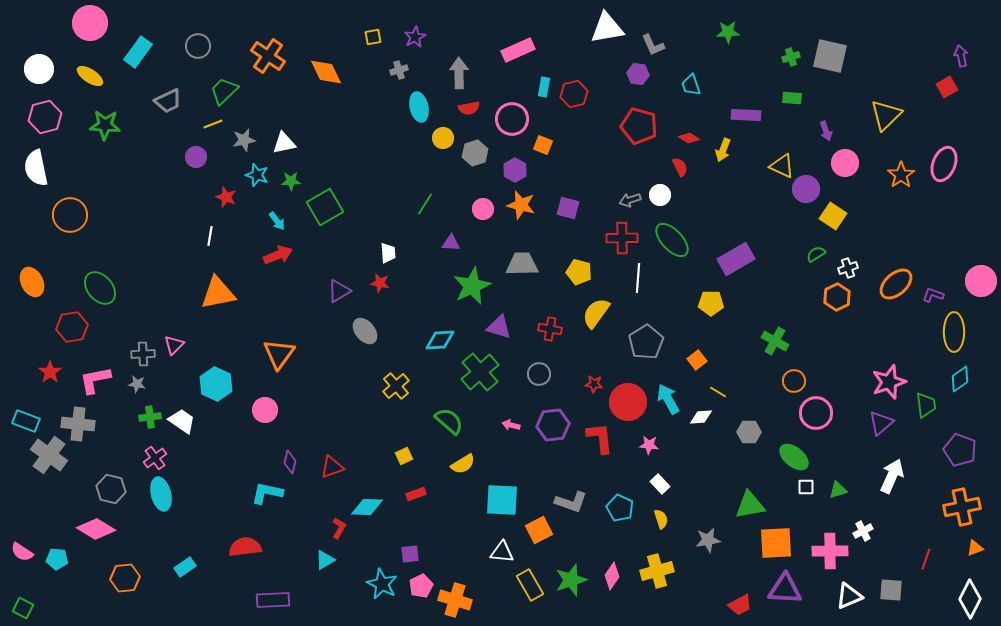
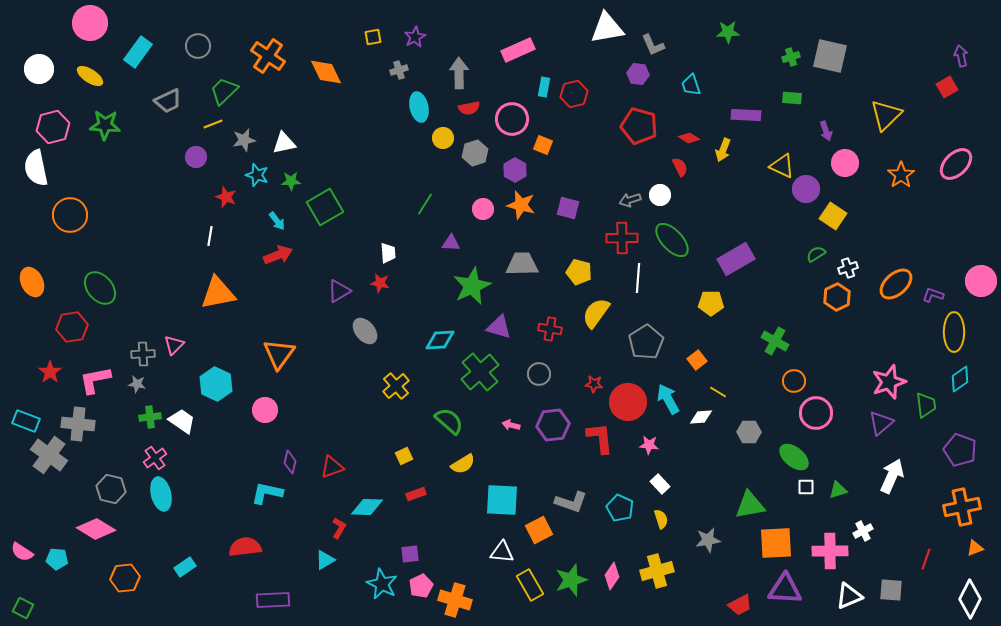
pink hexagon at (45, 117): moved 8 px right, 10 px down
pink ellipse at (944, 164): moved 12 px right; rotated 24 degrees clockwise
